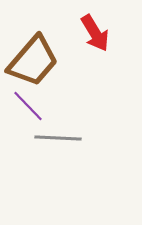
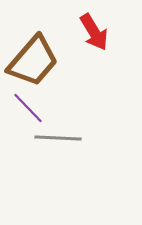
red arrow: moved 1 px left, 1 px up
purple line: moved 2 px down
